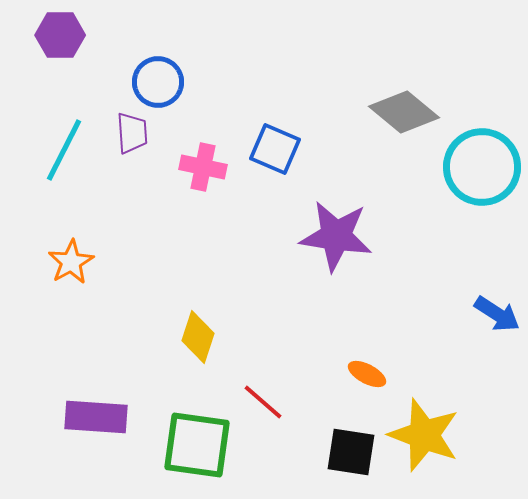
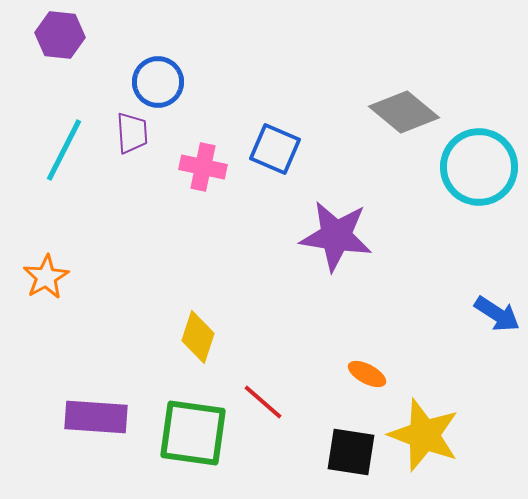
purple hexagon: rotated 6 degrees clockwise
cyan circle: moved 3 px left
orange star: moved 25 px left, 15 px down
green square: moved 4 px left, 12 px up
